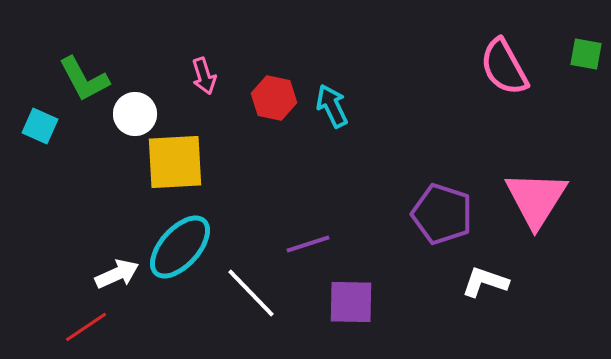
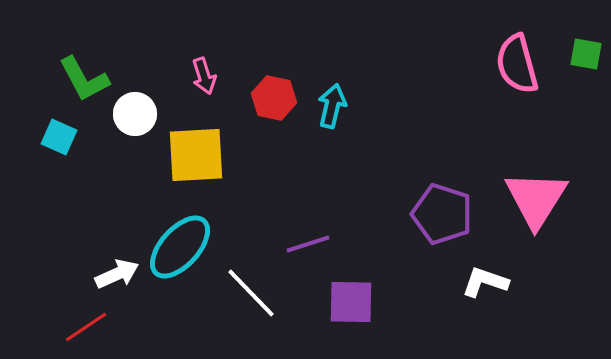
pink semicircle: moved 13 px right, 3 px up; rotated 14 degrees clockwise
cyan arrow: rotated 39 degrees clockwise
cyan square: moved 19 px right, 11 px down
yellow square: moved 21 px right, 7 px up
